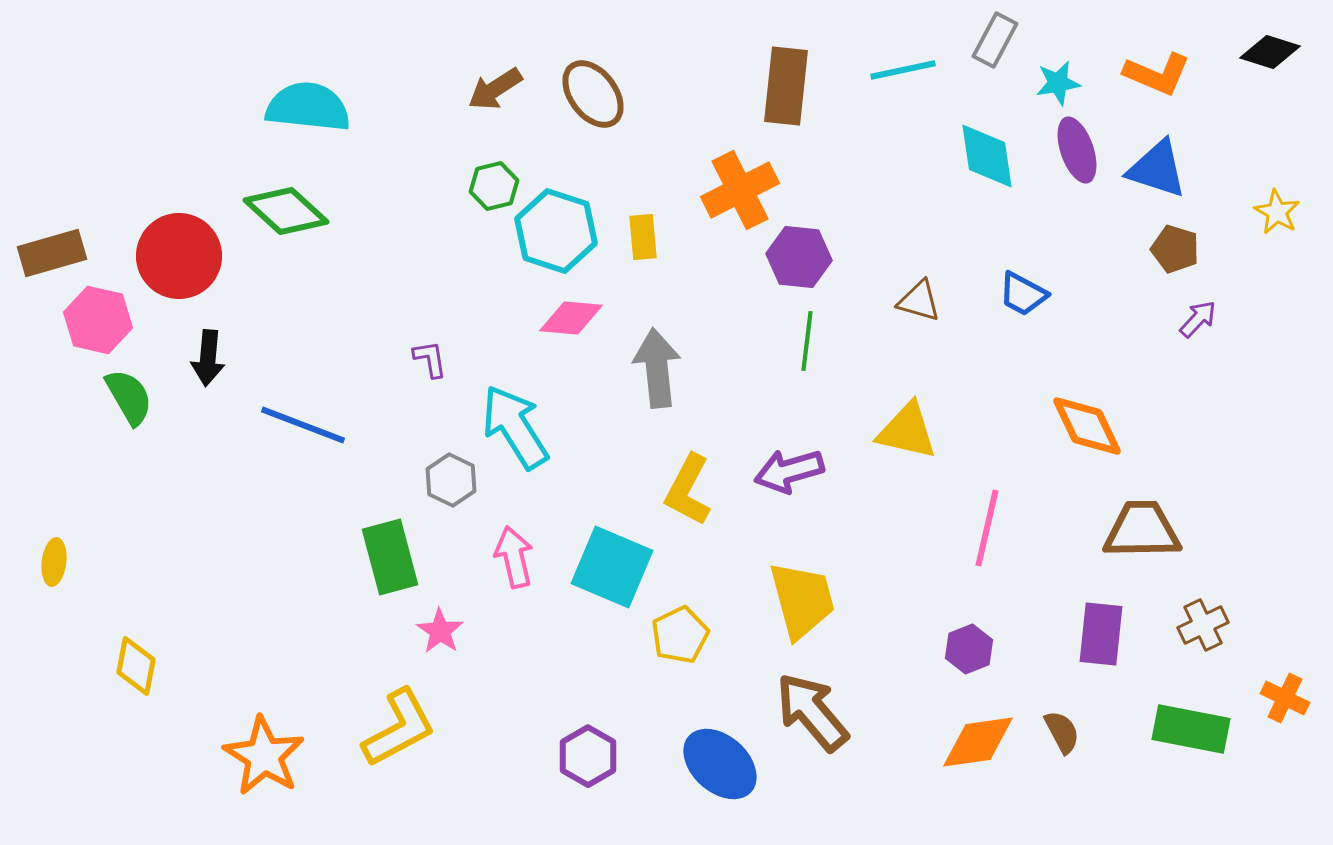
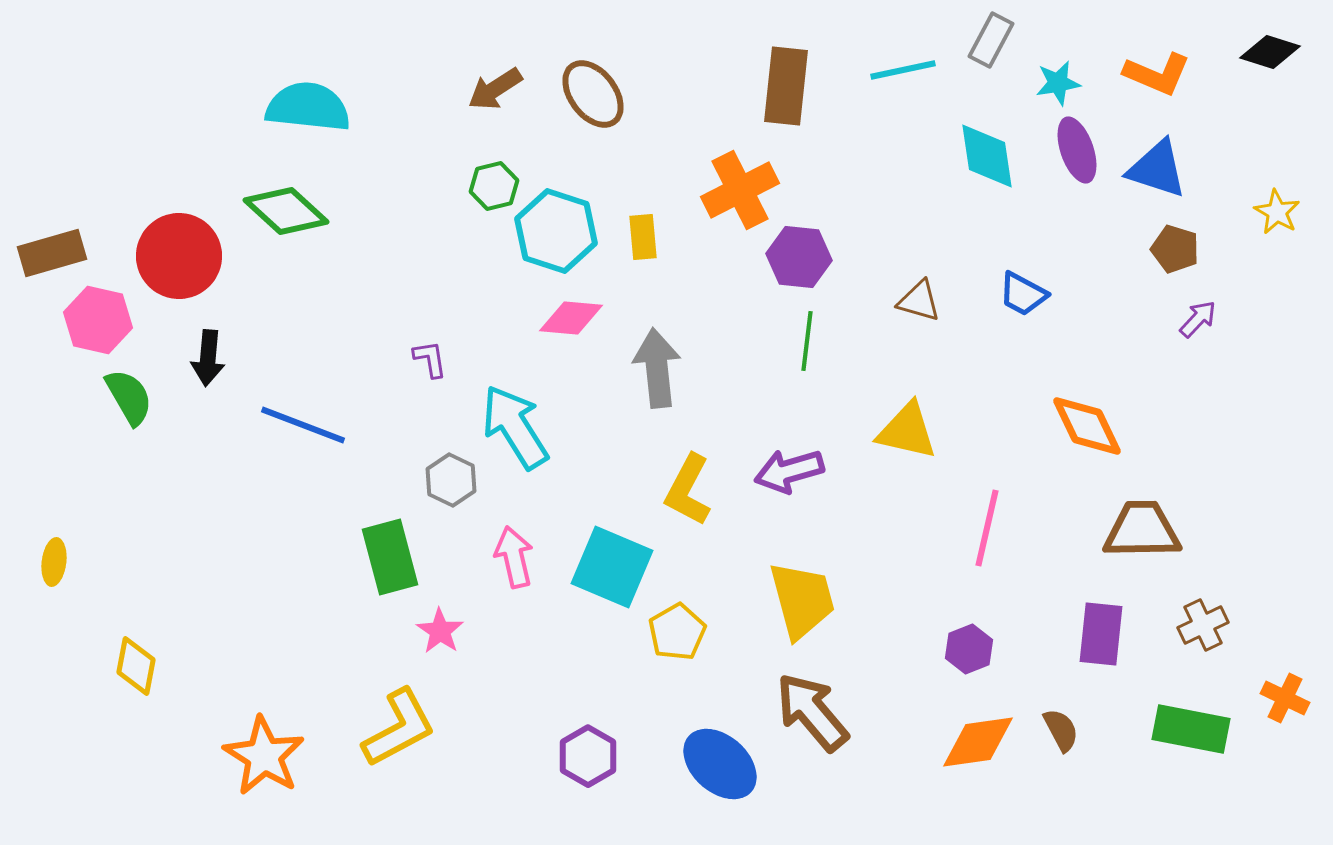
gray rectangle at (995, 40): moved 4 px left
yellow pentagon at (680, 635): moved 3 px left, 3 px up; rotated 4 degrees counterclockwise
brown semicircle at (1062, 732): moved 1 px left, 2 px up
